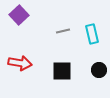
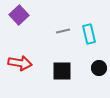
cyan rectangle: moved 3 px left
black circle: moved 2 px up
